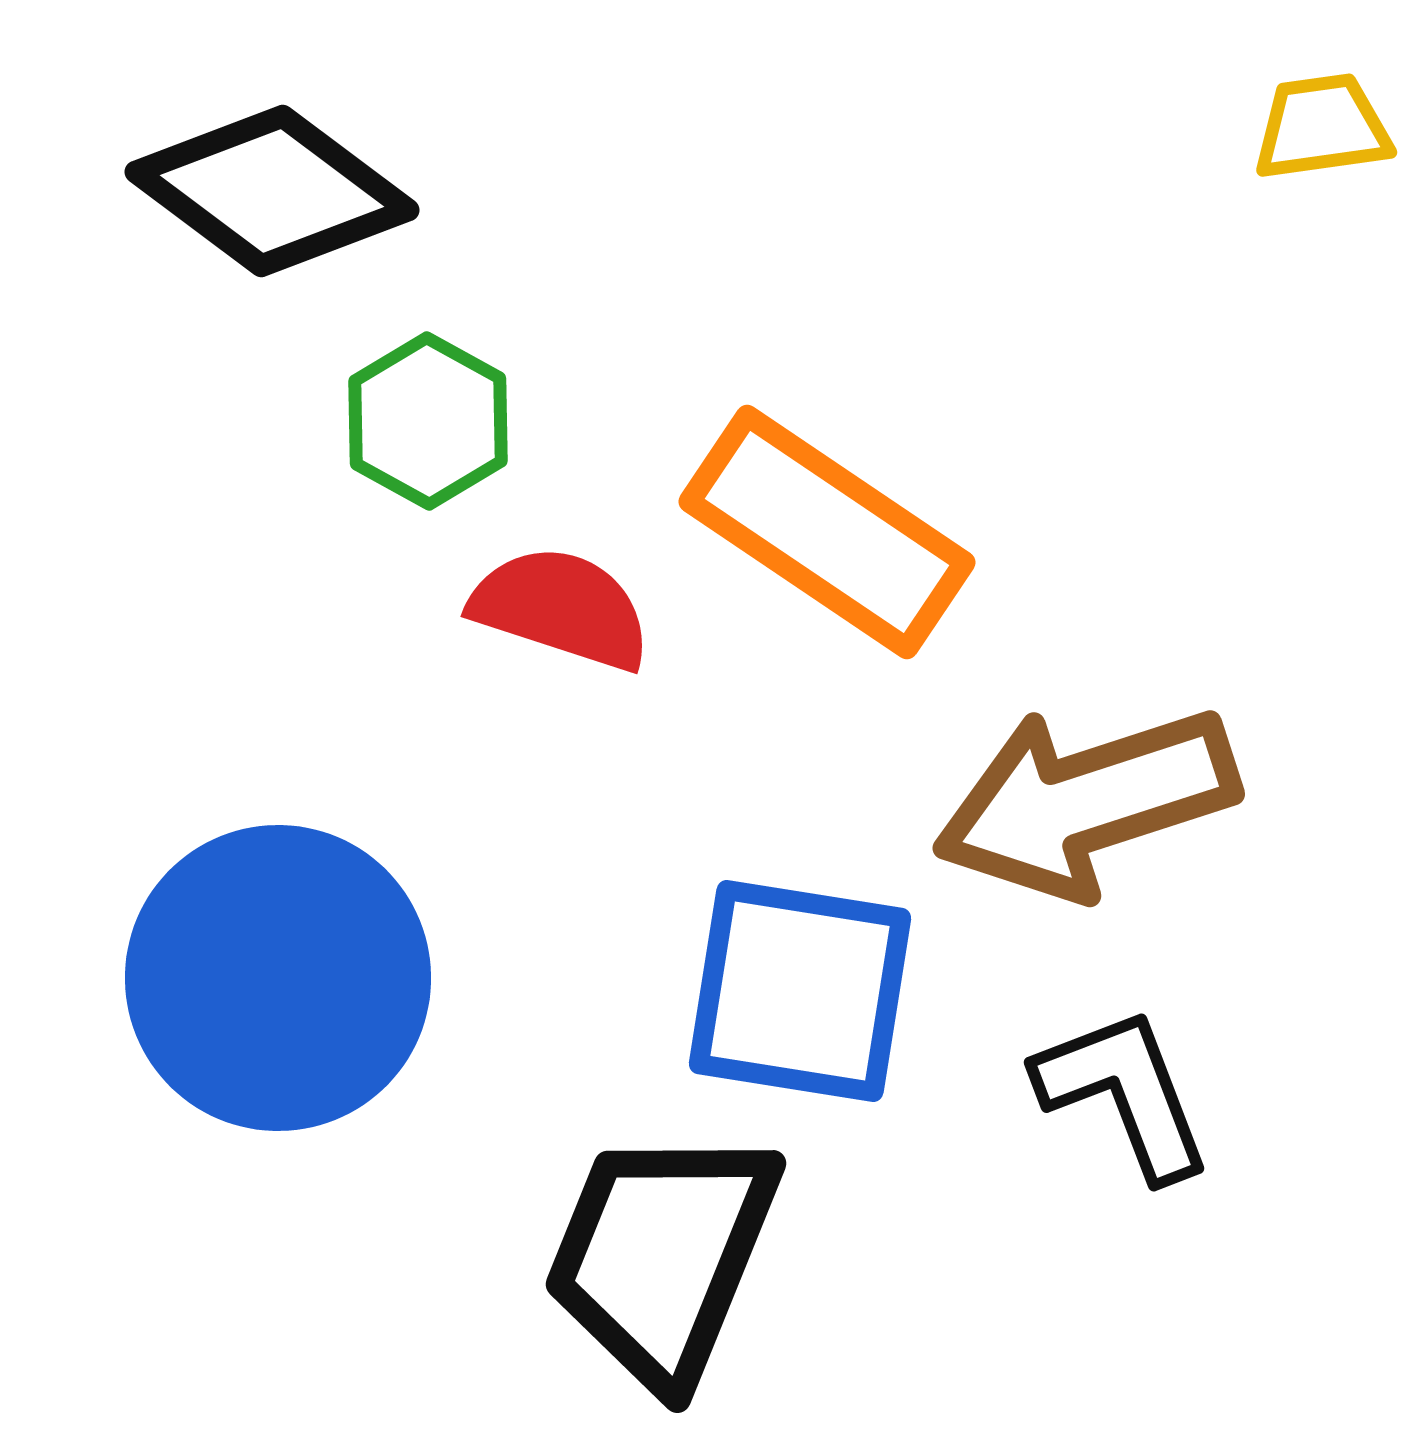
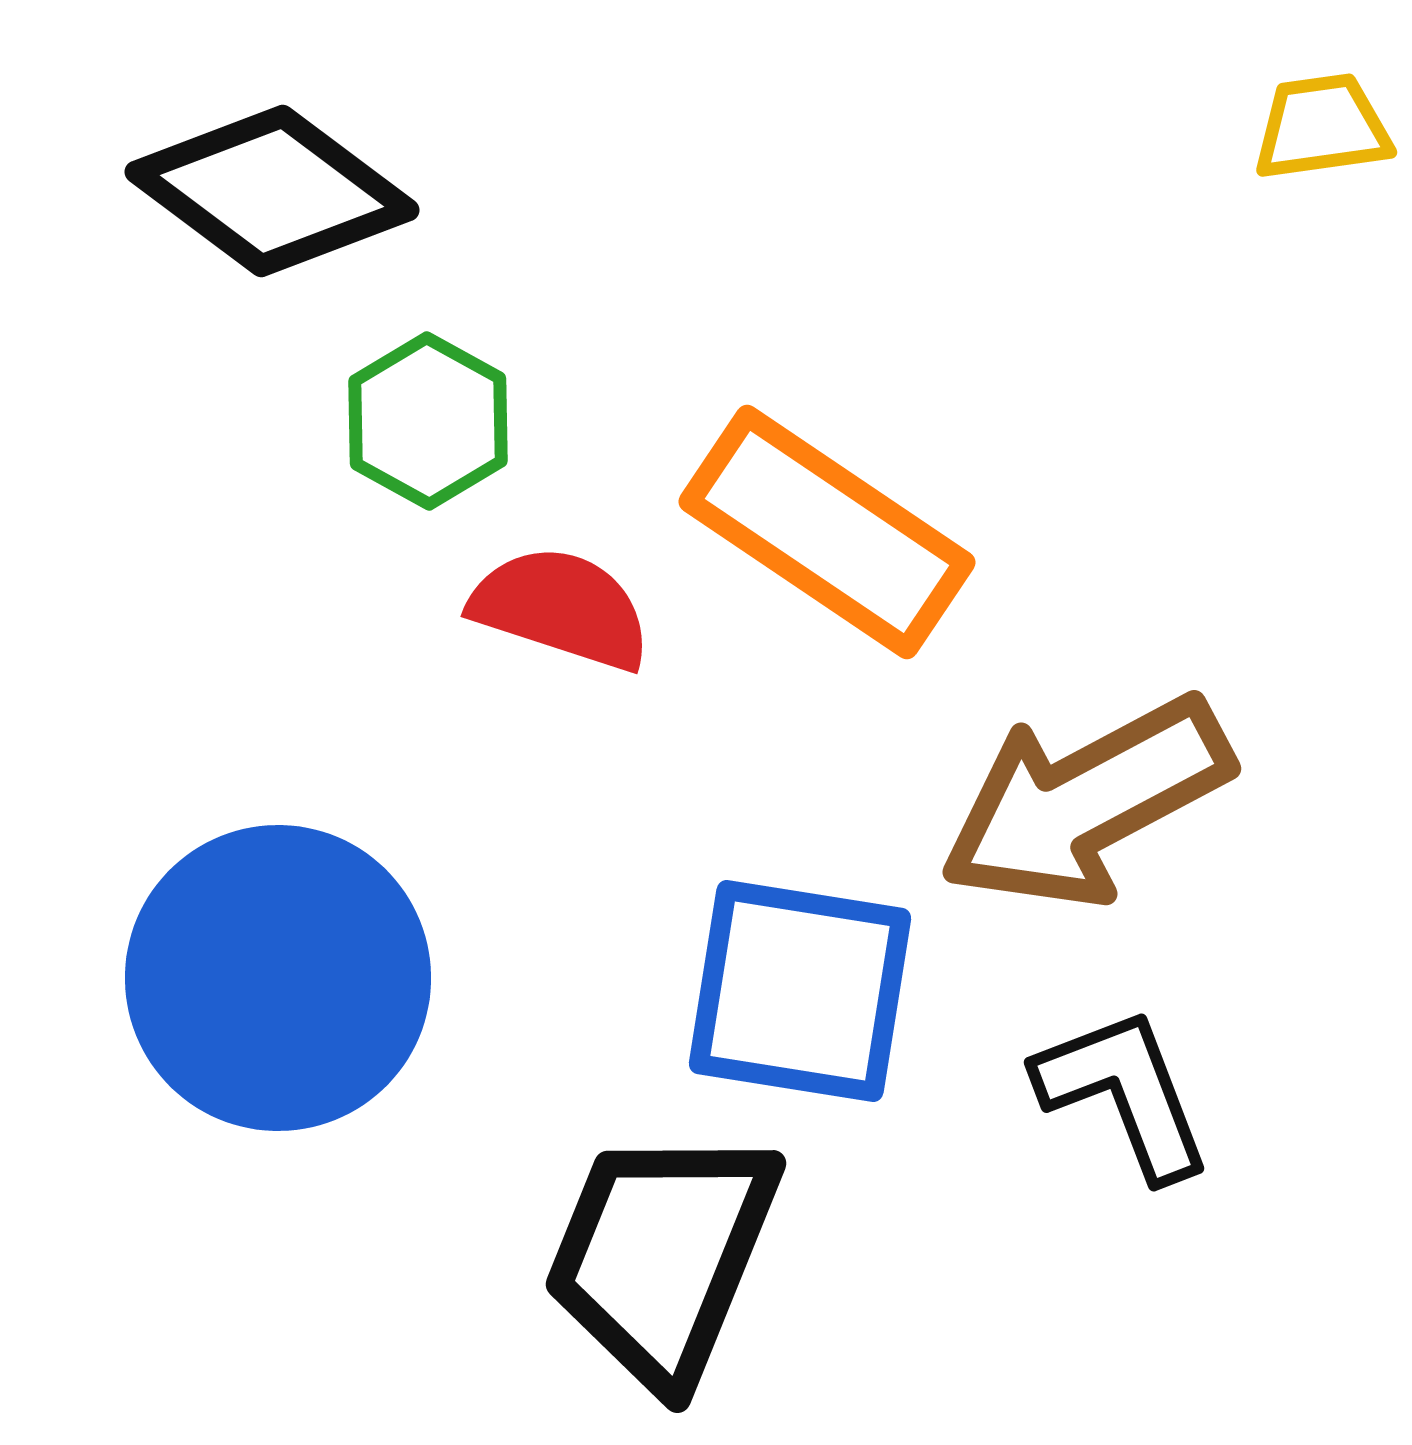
brown arrow: rotated 10 degrees counterclockwise
